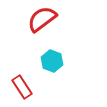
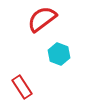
cyan hexagon: moved 7 px right, 7 px up
